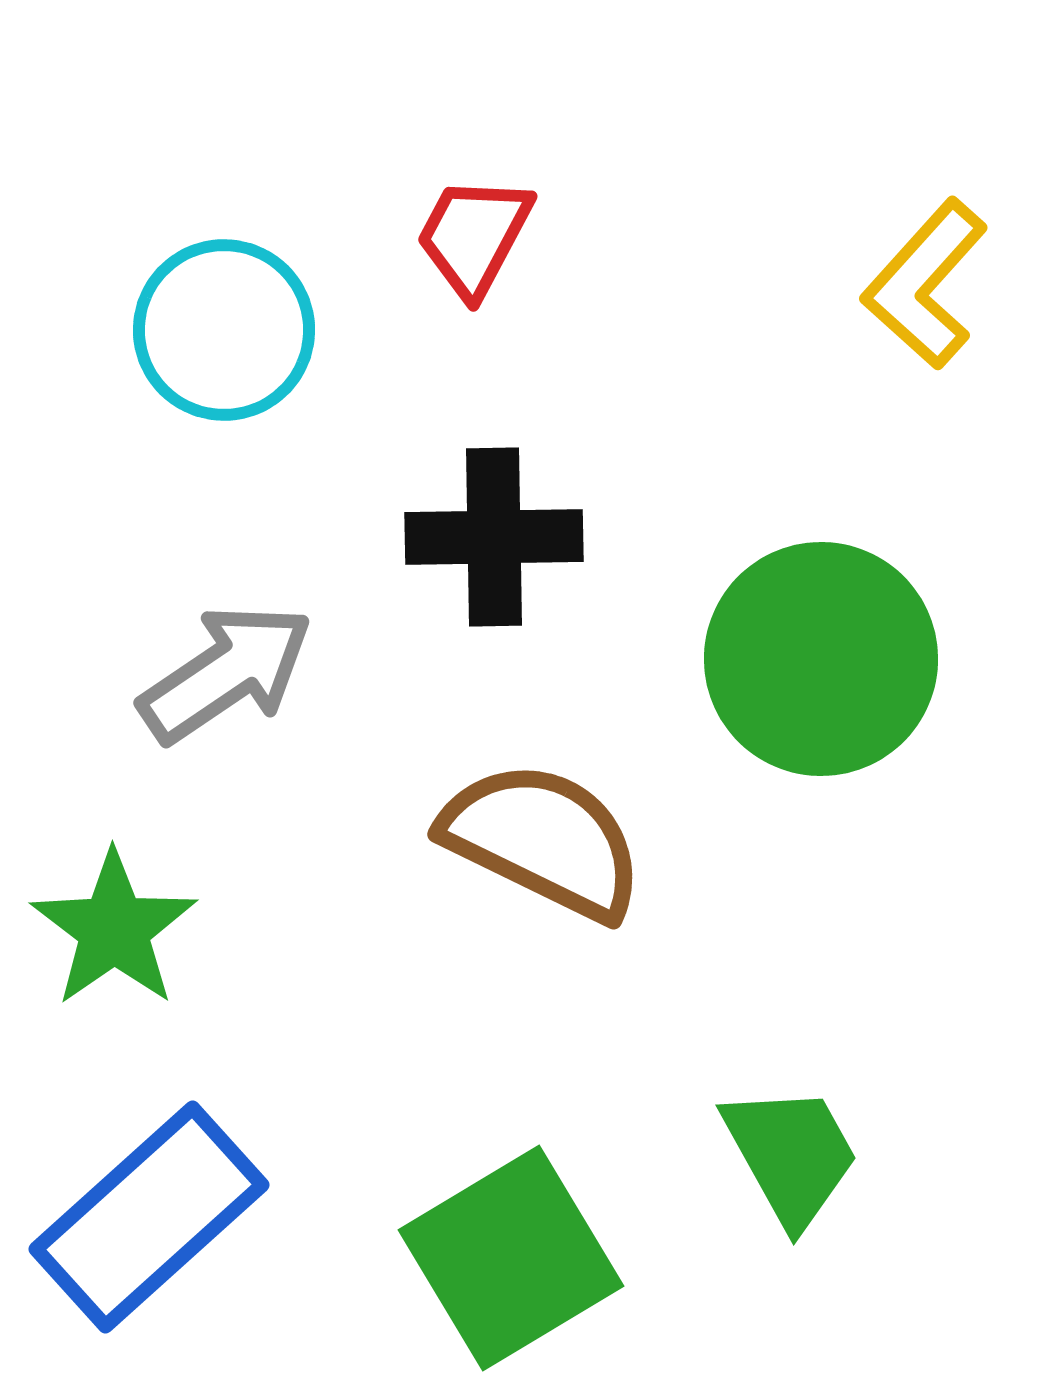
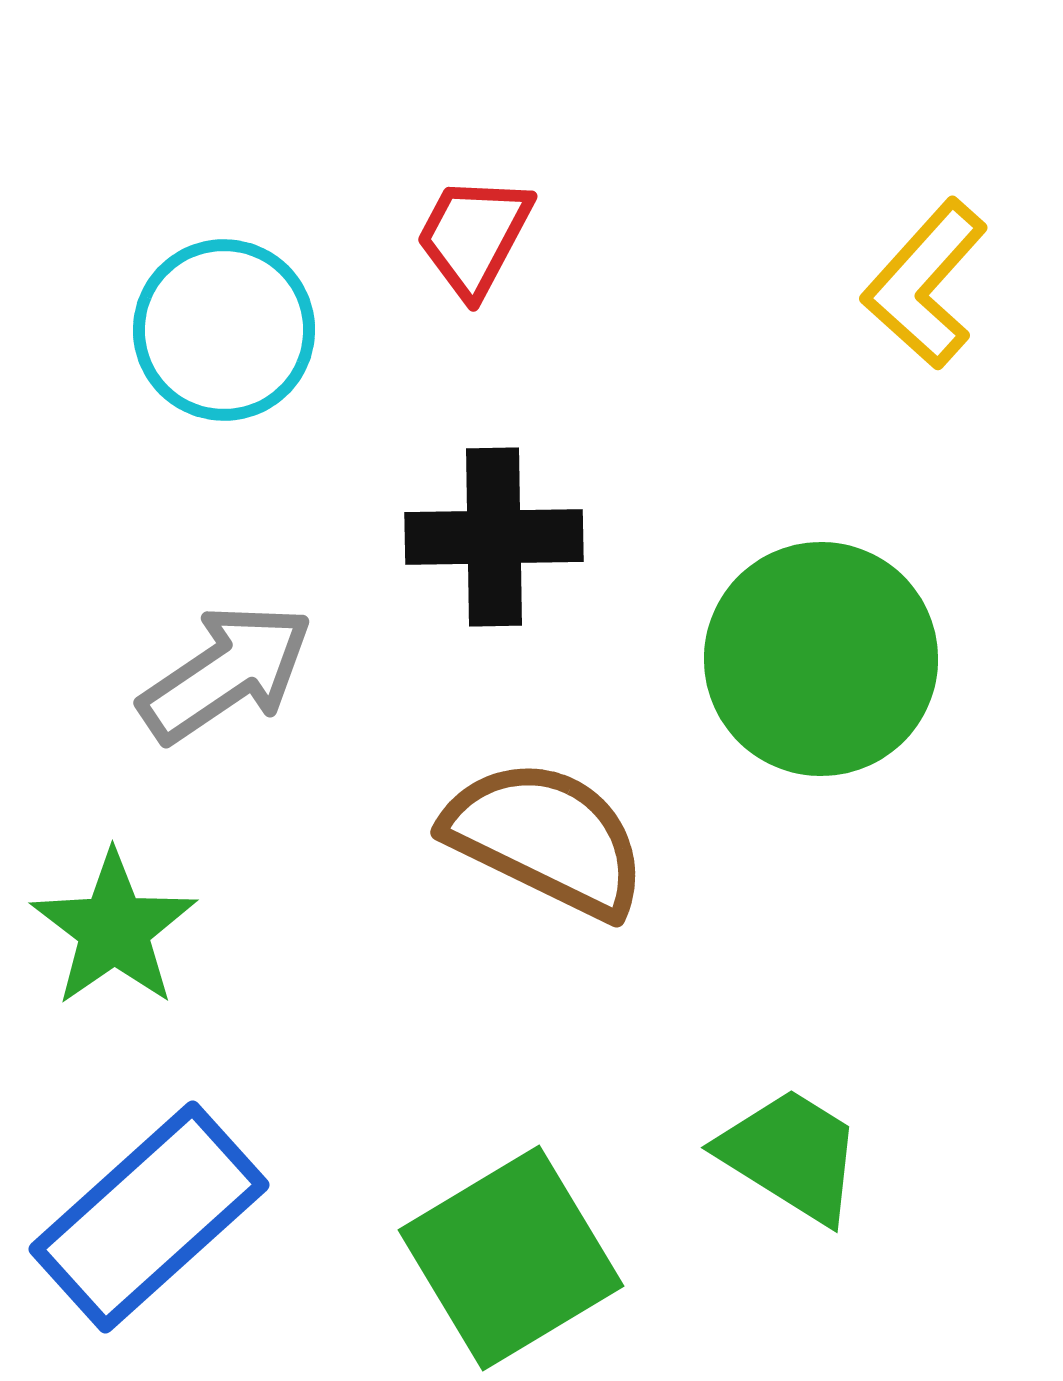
brown semicircle: moved 3 px right, 2 px up
green trapezoid: rotated 29 degrees counterclockwise
